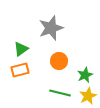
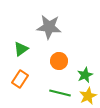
gray star: moved 2 px left, 1 px up; rotated 25 degrees clockwise
orange rectangle: moved 9 px down; rotated 42 degrees counterclockwise
